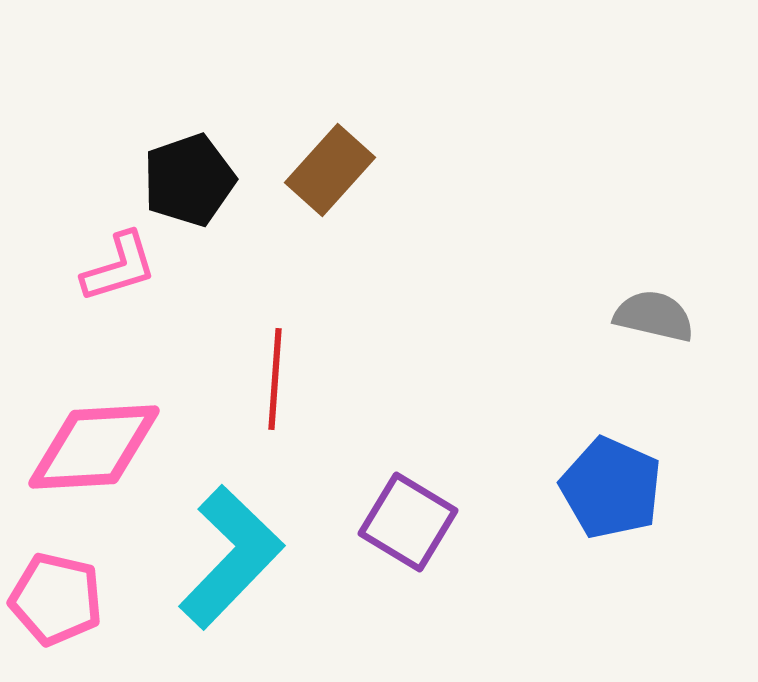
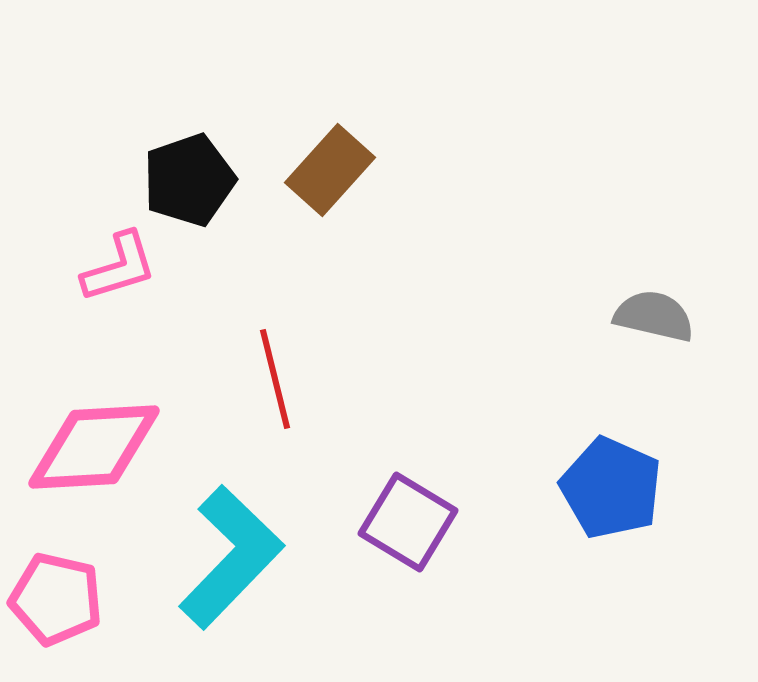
red line: rotated 18 degrees counterclockwise
